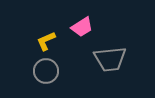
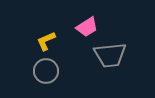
pink trapezoid: moved 5 px right
gray trapezoid: moved 4 px up
